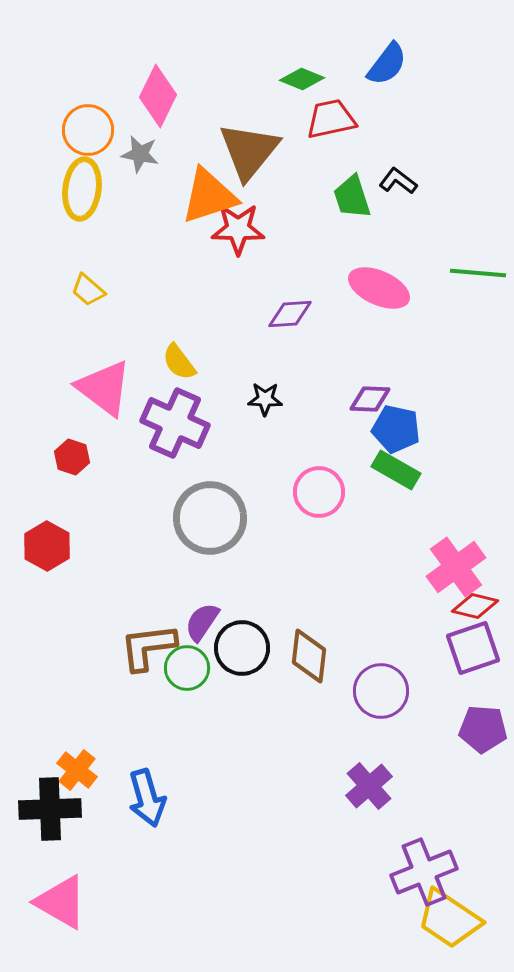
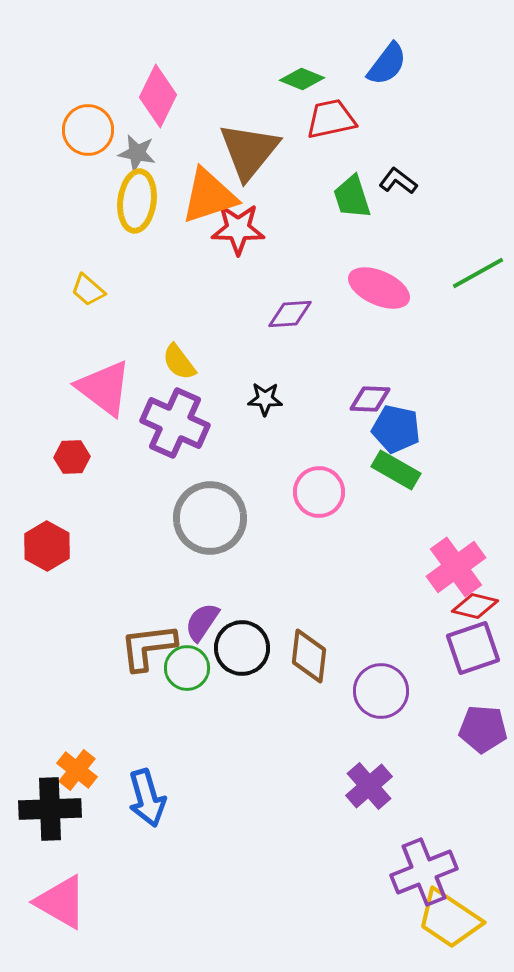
gray star at (140, 154): moved 3 px left, 1 px up
yellow ellipse at (82, 189): moved 55 px right, 12 px down
green line at (478, 273): rotated 34 degrees counterclockwise
red hexagon at (72, 457): rotated 20 degrees counterclockwise
